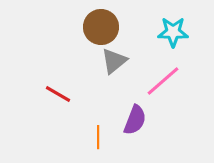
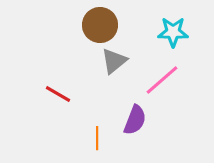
brown circle: moved 1 px left, 2 px up
pink line: moved 1 px left, 1 px up
orange line: moved 1 px left, 1 px down
